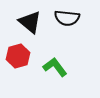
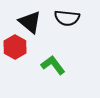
red hexagon: moved 3 px left, 9 px up; rotated 15 degrees counterclockwise
green L-shape: moved 2 px left, 2 px up
